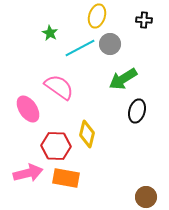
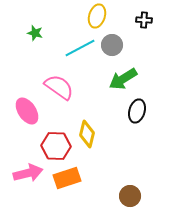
green star: moved 15 px left; rotated 14 degrees counterclockwise
gray circle: moved 2 px right, 1 px down
pink ellipse: moved 1 px left, 2 px down
orange rectangle: moved 1 px right; rotated 28 degrees counterclockwise
brown circle: moved 16 px left, 1 px up
